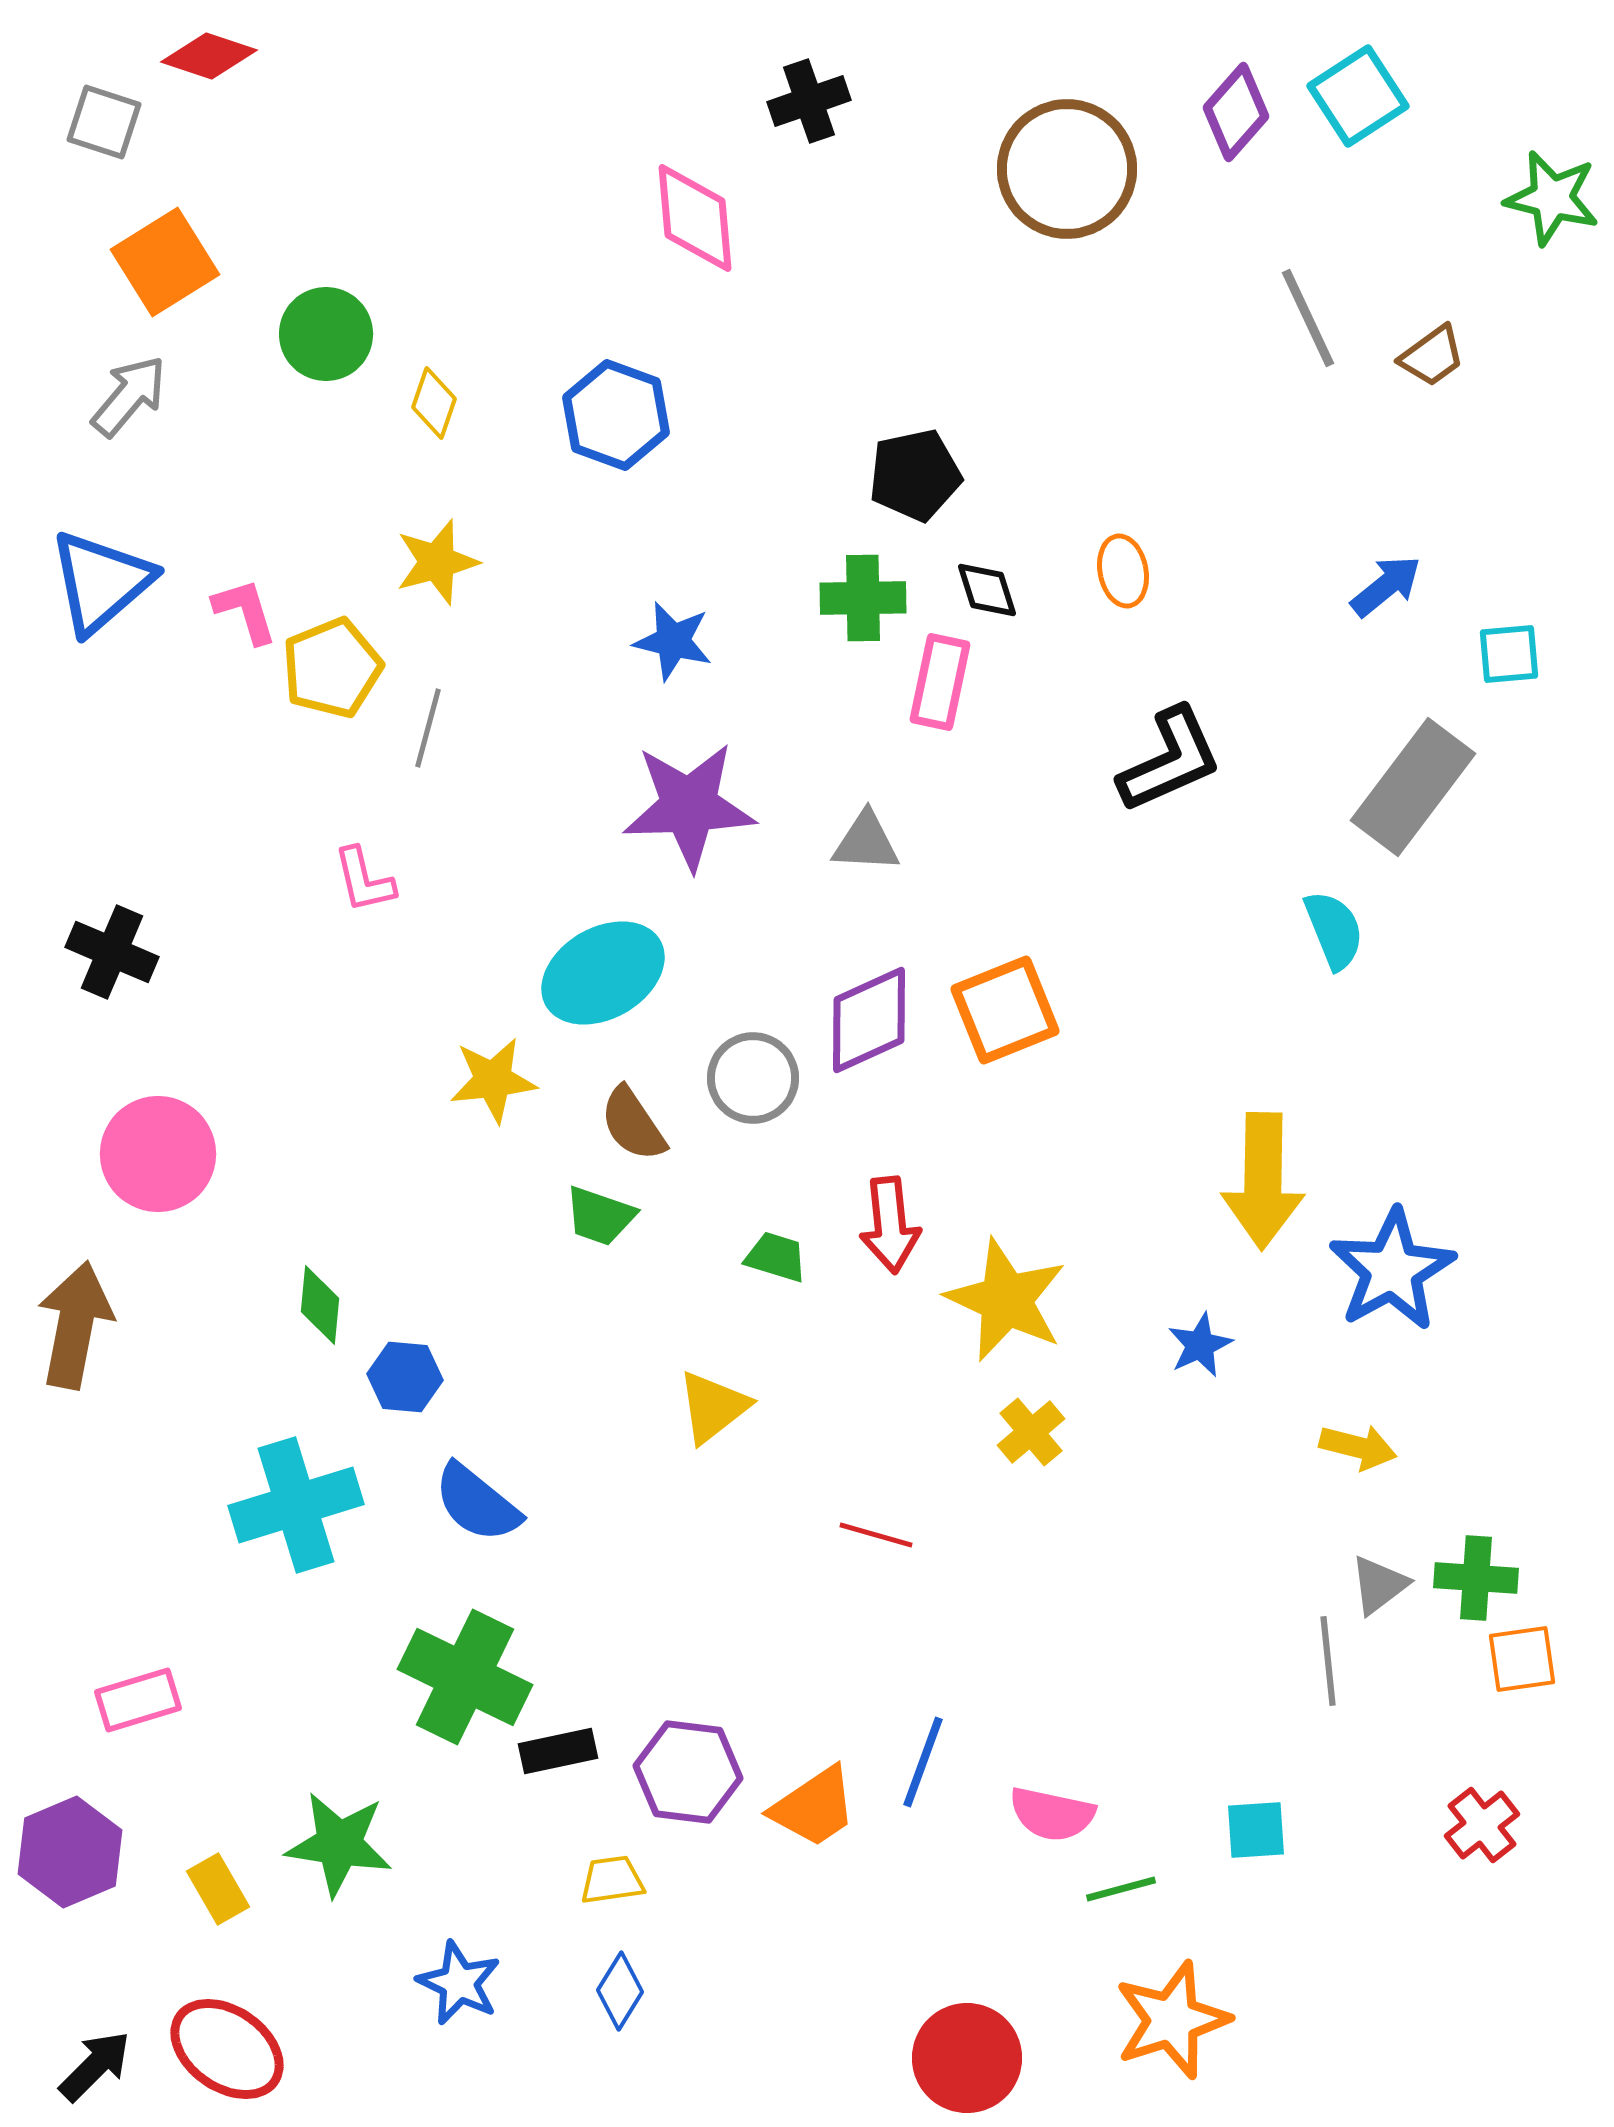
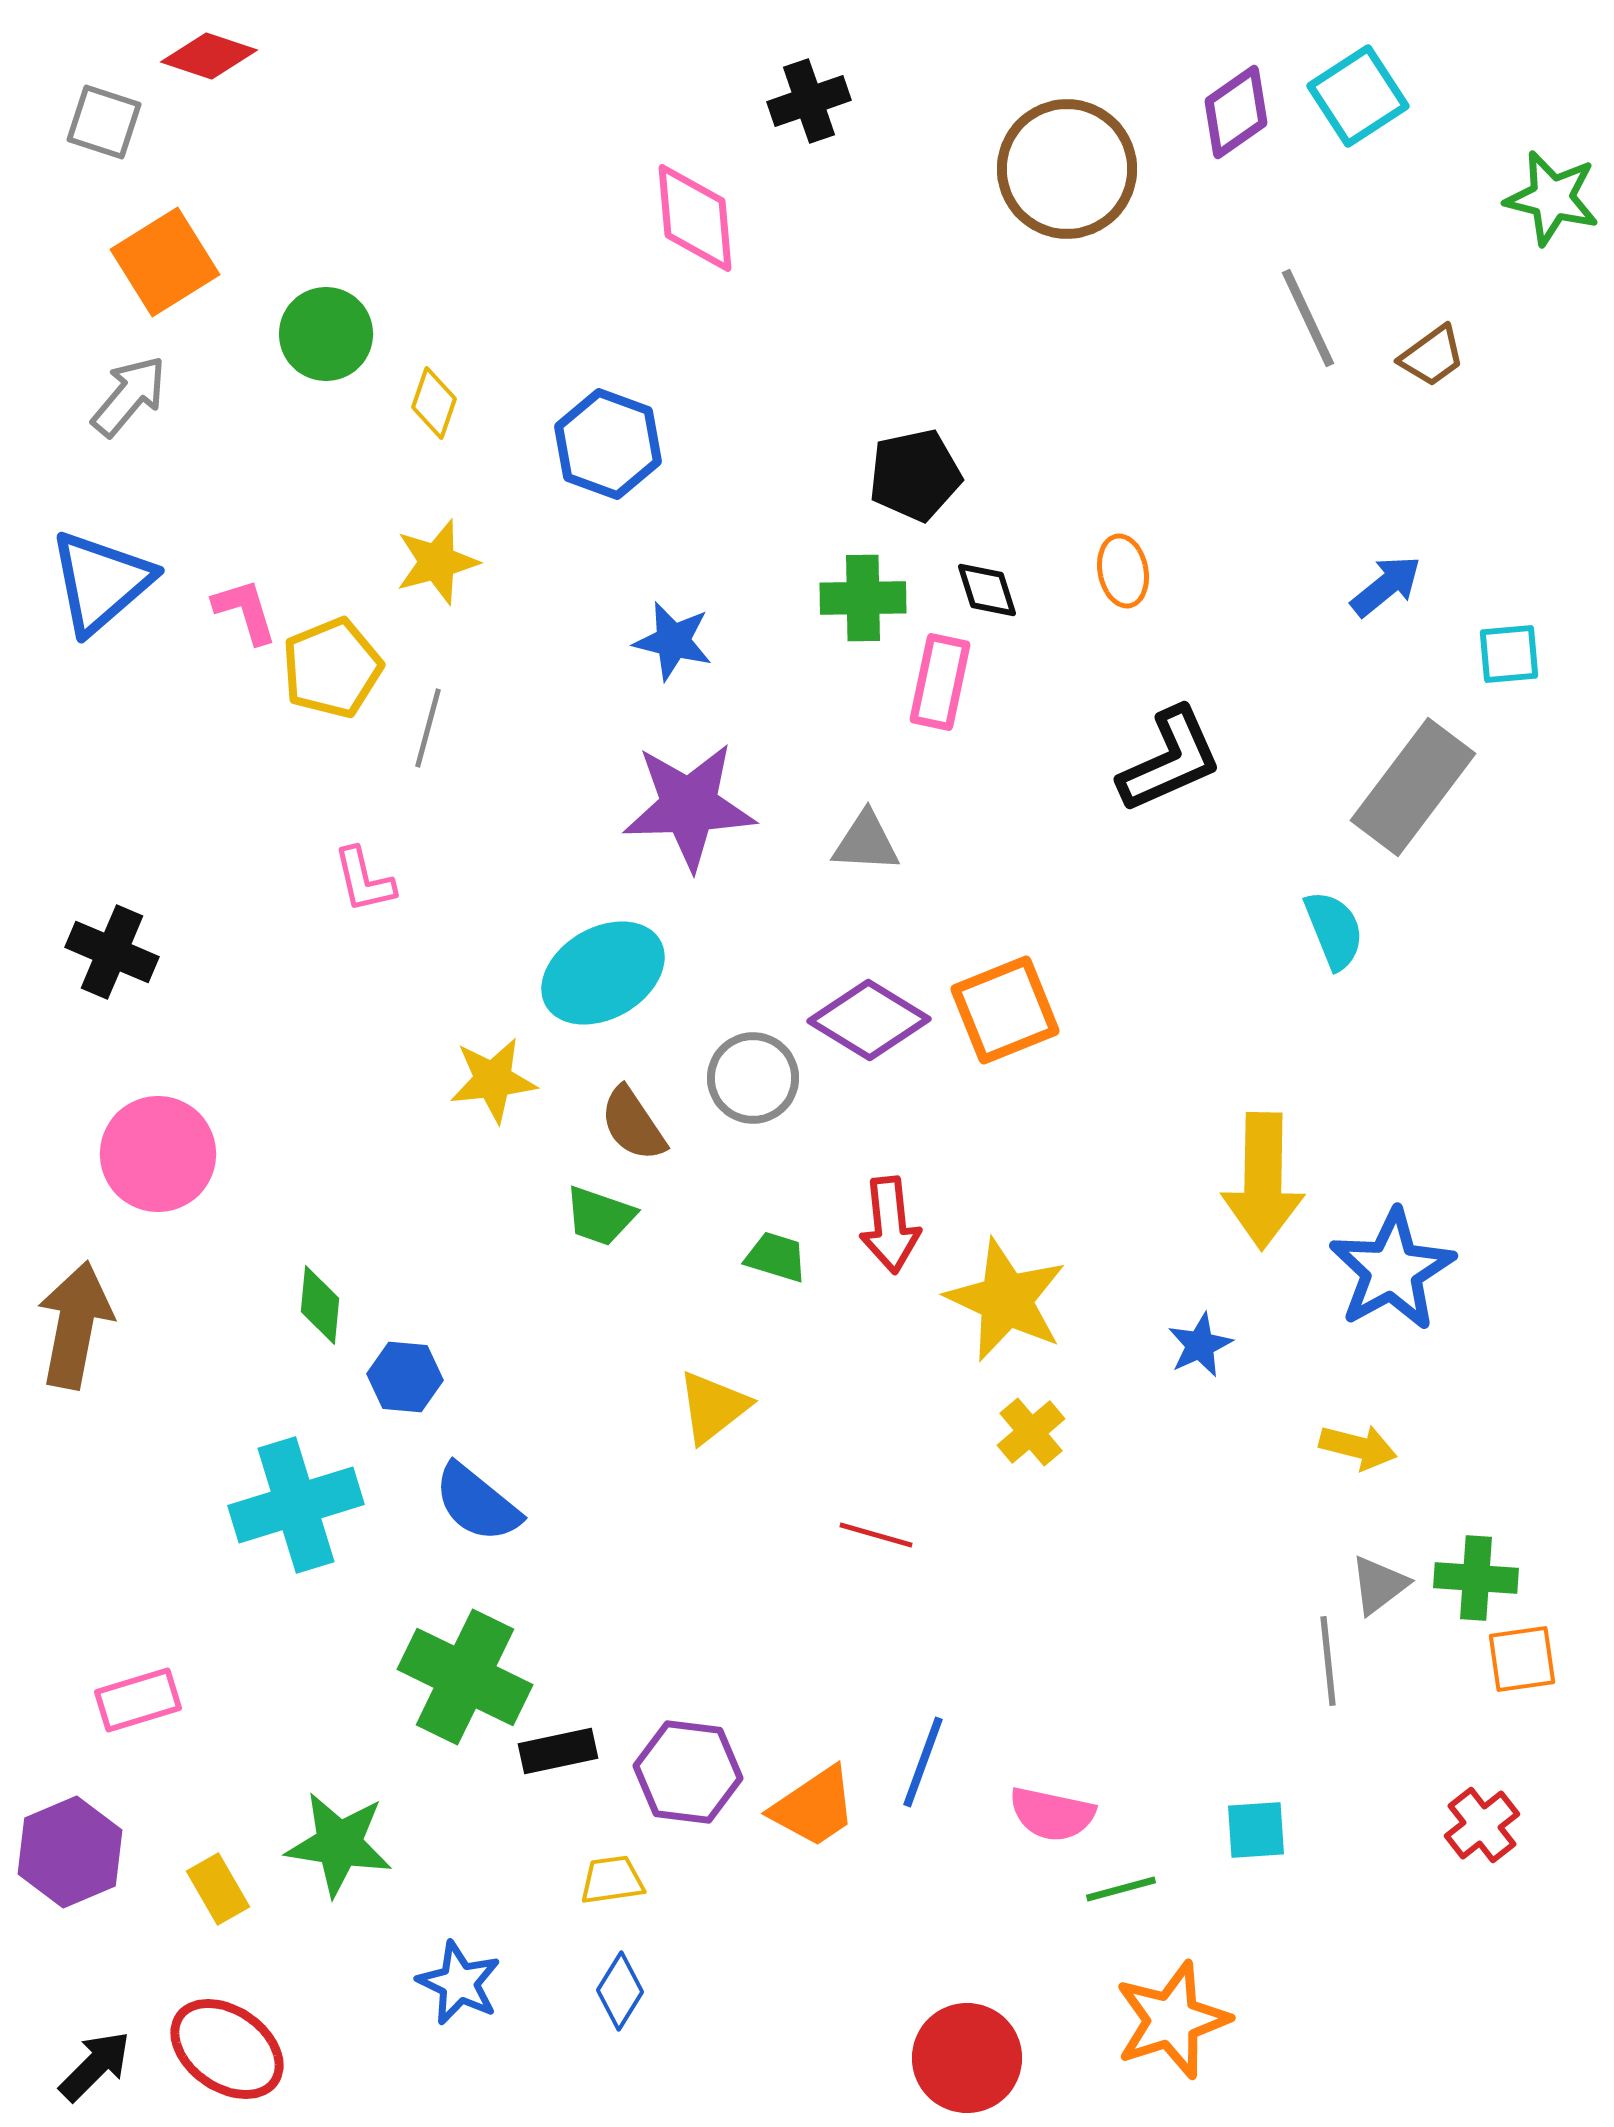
purple diamond at (1236, 112): rotated 14 degrees clockwise
blue hexagon at (616, 415): moved 8 px left, 29 px down
purple diamond at (869, 1020): rotated 56 degrees clockwise
